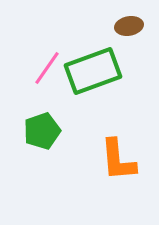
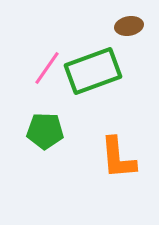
green pentagon: moved 3 px right; rotated 21 degrees clockwise
orange L-shape: moved 2 px up
